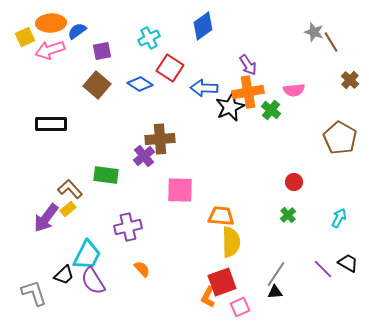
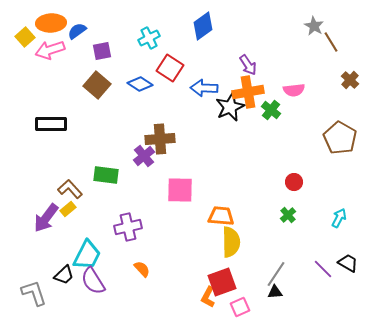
gray star at (314, 32): moved 6 px up; rotated 12 degrees clockwise
yellow square at (25, 37): rotated 18 degrees counterclockwise
